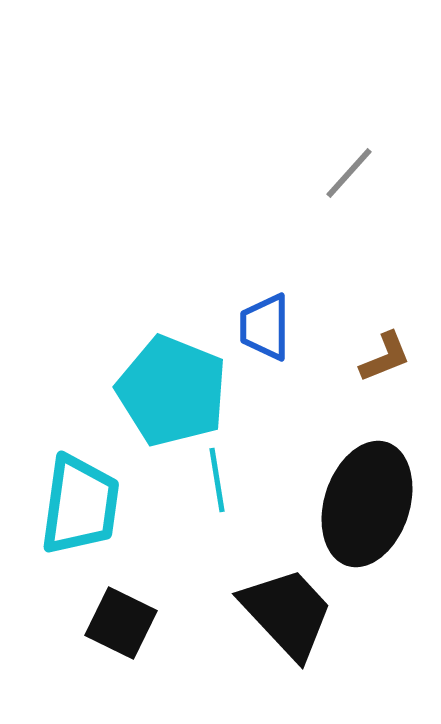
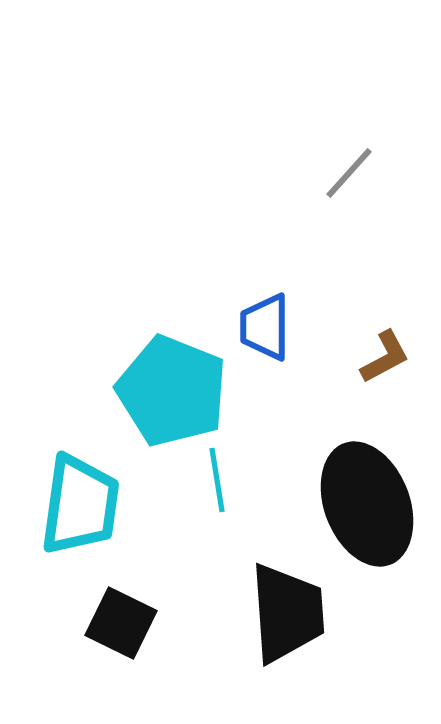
brown L-shape: rotated 6 degrees counterclockwise
black ellipse: rotated 39 degrees counterclockwise
black trapezoid: rotated 39 degrees clockwise
